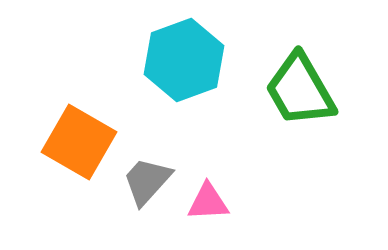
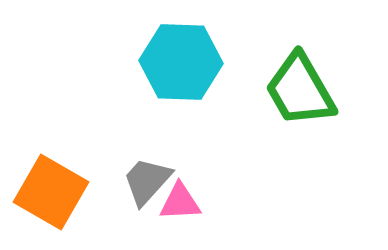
cyan hexagon: moved 3 px left, 2 px down; rotated 22 degrees clockwise
orange square: moved 28 px left, 50 px down
pink triangle: moved 28 px left
